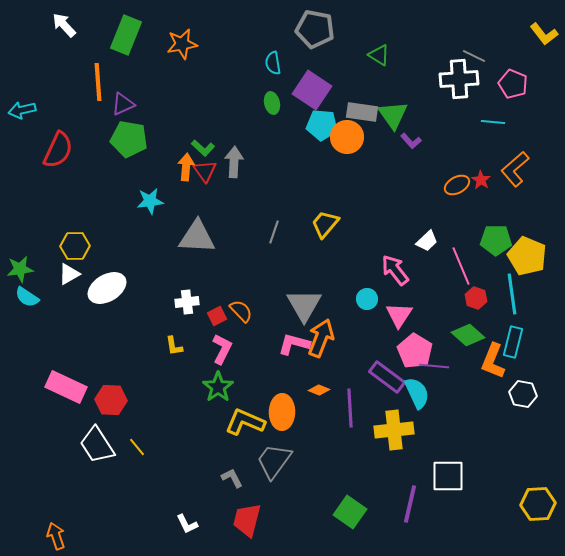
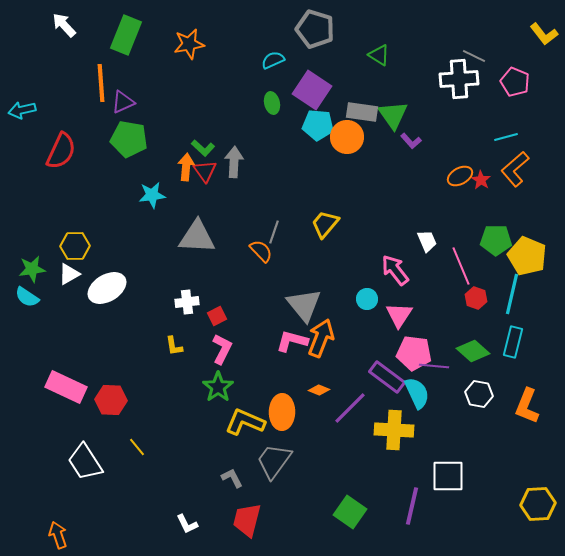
gray pentagon at (315, 29): rotated 6 degrees clockwise
orange star at (182, 44): moved 7 px right
cyan semicircle at (273, 63): moved 3 px up; rotated 75 degrees clockwise
orange line at (98, 82): moved 3 px right, 1 px down
pink pentagon at (513, 84): moved 2 px right, 2 px up
purple triangle at (123, 104): moved 2 px up
cyan line at (493, 122): moved 13 px right, 15 px down; rotated 20 degrees counterclockwise
cyan pentagon at (322, 125): moved 4 px left
red semicircle at (58, 150): moved 3 px right, 1 px down
orange ellipse at (457, 185): moved 3 px right, 9 px up
cyan star at (150, 201): moved 2 px right, 6 px up
white trapezoid at (427, 241): rotated 70 degrees counterclockwise
green star at (20, 269): moved 12 px right
cyan line at (512, 294): rotated 21 degrees clockwise
gray triangle at (304, 305): rotated 9 degrees counterclockwise
orange semicircle at (241, 311): moved 20 px right, 60 px up
green diamond at (468, 335): moved 5 px right, 16 px down
pink L-shape at (294, 344): moved 2 px left, 3 px up
pink pentagon at (415, 351): moved 1 px left, 2 px down; rotated 24 degrees counterclockwise
orange L-shape at (493, 361): moved 34 px right, 45 px down
white hexagon at (523, 394): moved 44 px left
purple line at (350, 408): rotated 48 degrees clockwise
yellow cross at (394, 430): rotated 9 degrees clockwise
white trapezoid at (97, 445): moved 12 px left, 17 px down
purple line at (410, 504): moved 2 px right, 2 px down
orange arrow at (56, 536): moved 2 px right, 1 px up
